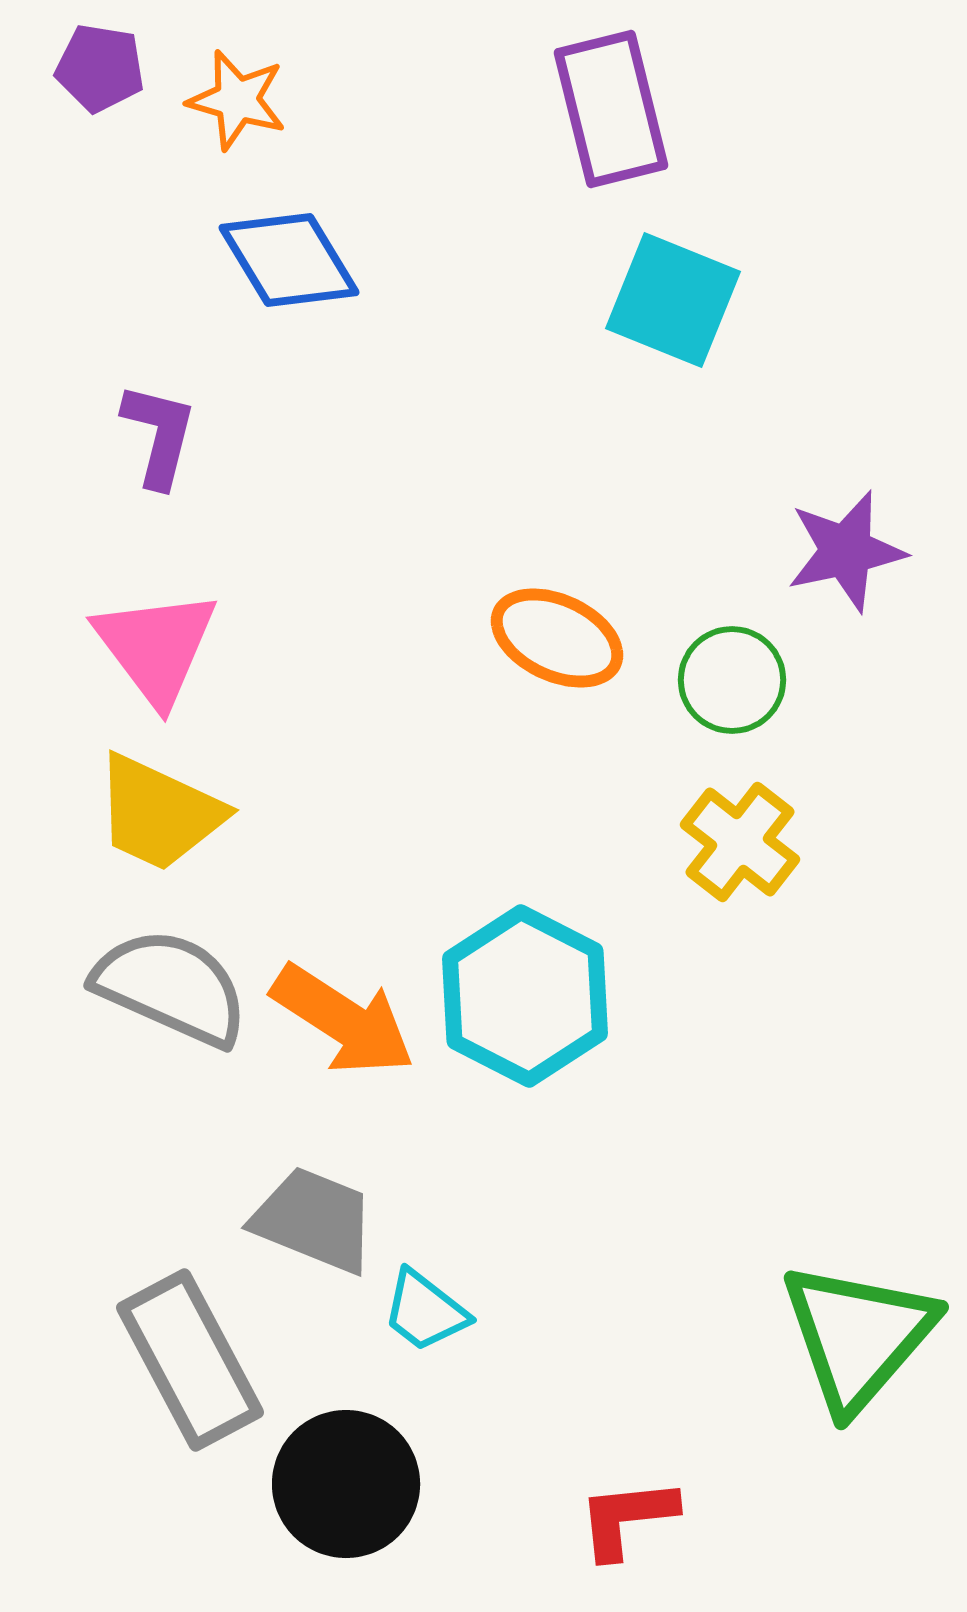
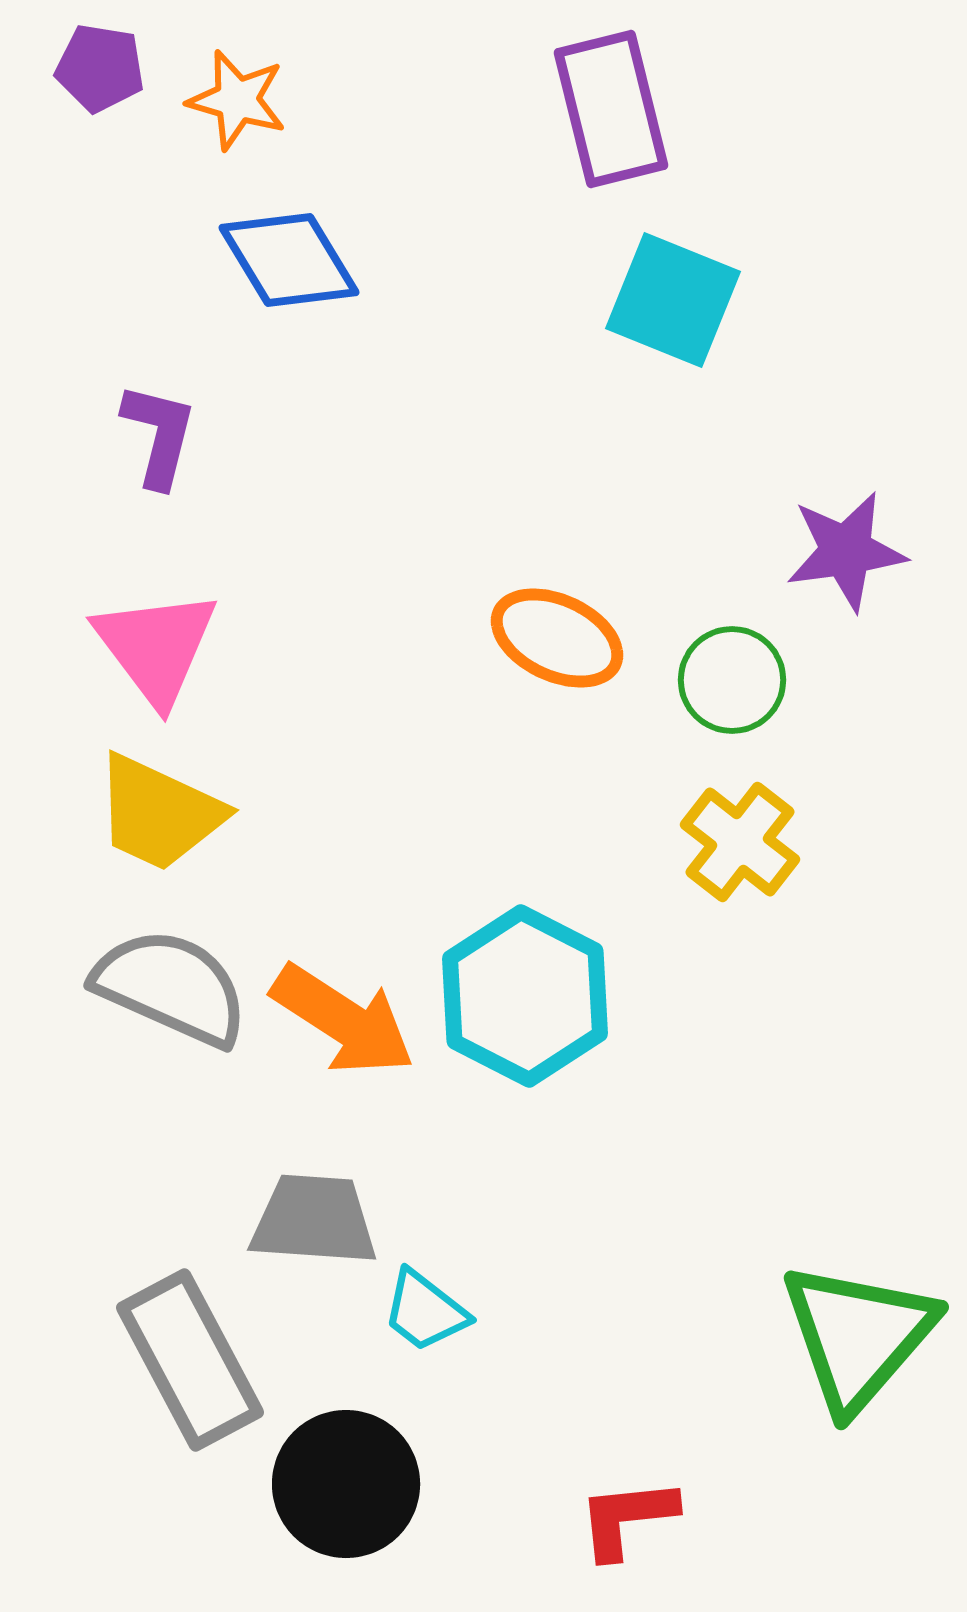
purple star: rotated 4 degrees clockwise
gray trapezoid: rotated 18 degrees counterclockwise
